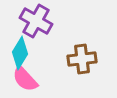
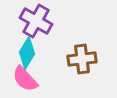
cyan diamond: moved 7 px right
